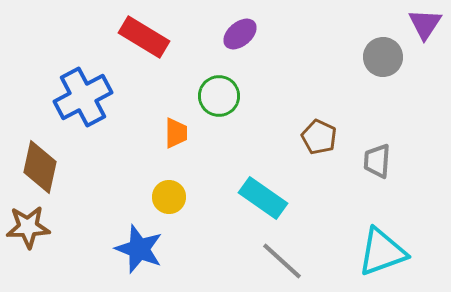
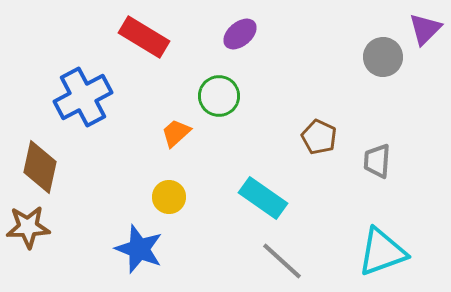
purple triangle: moved 5 px down; rotated 12 degrees clockwise
orange trapezoid: rotated 132 degrees counterclockwise
